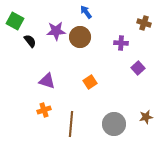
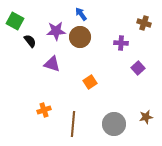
blue arrow: moved 5 px left, 2 px down
purple triangle: moved 5 px right, 17 px up
brown line: moved 2 px right
